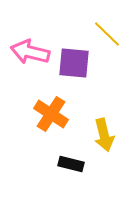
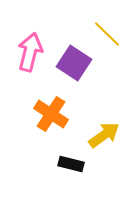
pink arrow: rotated 90 degrees clockwise
purple square: rotated 28 degrees clockwise
yellow arrow: rotated 112 degrees counterclockwise
